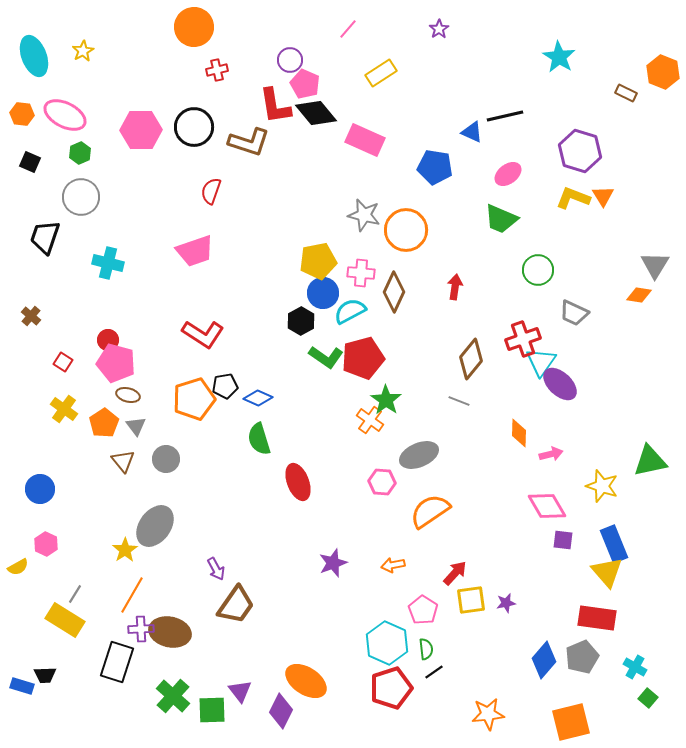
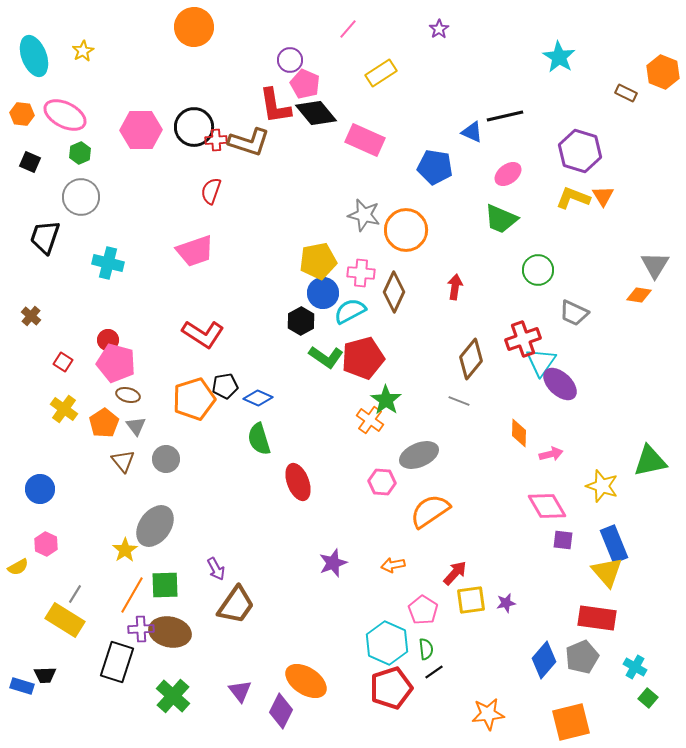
red cross at (217, 70): moved 1 px left, 70 px down; rotated 10 degrees clockwise
green square at (212, 710): moved 47 px left, 125 px up
